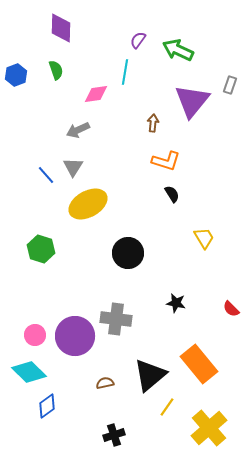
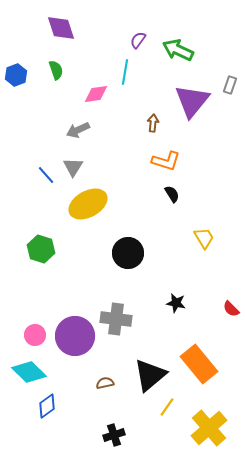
purple diamond: rotated 20 degrees counterclockwise
